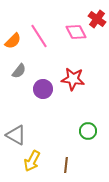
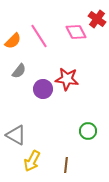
red star: moved 6 px left
